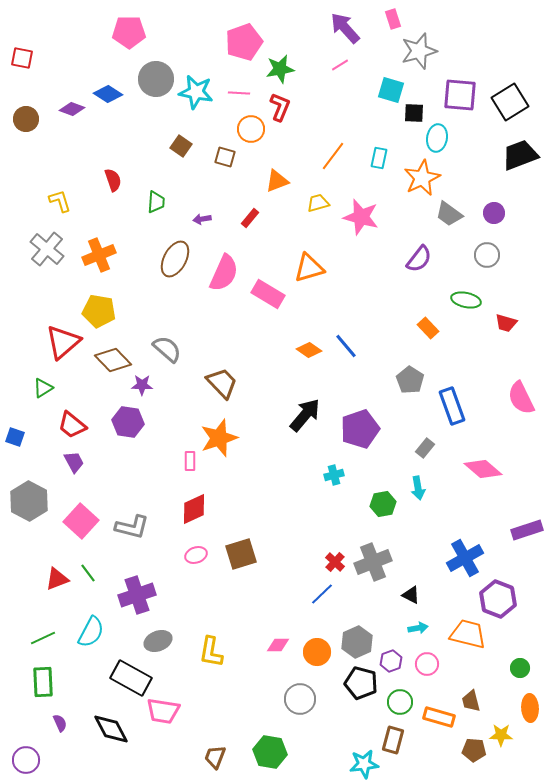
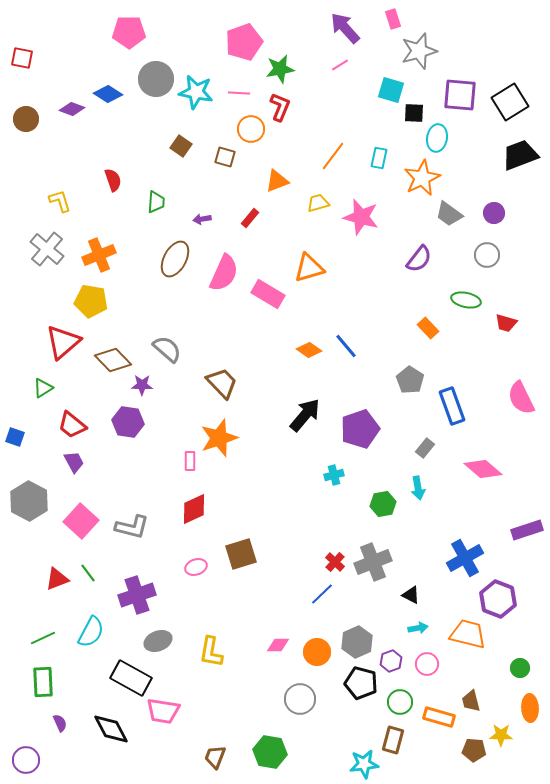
yellow pentagon at (99, 311): moved 8 px left, 10 px up
pink ellipse at (196, 555): moved 12 px down
